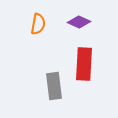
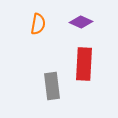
purple diamond: moved 2 px right
gray rectangle: moved 2 px left
